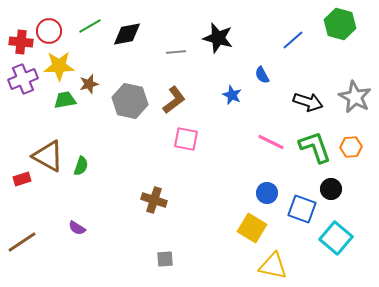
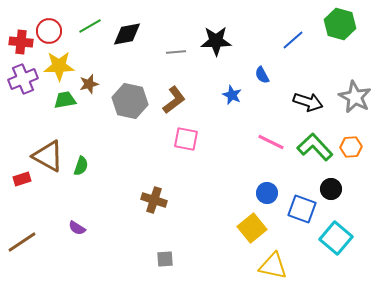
black star: moved 2 px left, 3 px down; rotated 16 degrees counterclockwise
green L-shape: rotated 24 degrees counterclockwise
yellow square: rotated 20 degrees clockwise
